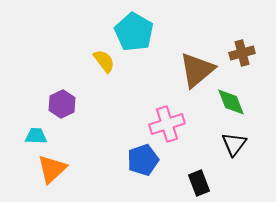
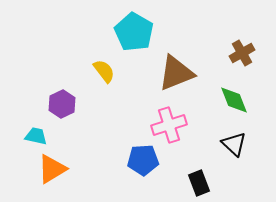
brown cross: rotated 15 degrees counterclockwise
yellow semicircle: moved 10 px down
brown triangle: moved 21 px left, 3 px down; rotated 18 degrees clockwise
green diamond: moved 3 px right, 2 px up
pink cross: moved 2 px right, 1 px down
cyan trapezoid: rotated 10 degrees clockwise
black triangle: rotated 24 degrees counterclockwise
blue pentagon: rotated 16 degrees clockwise
orange triangle: rotated 12 degrees clockwise
